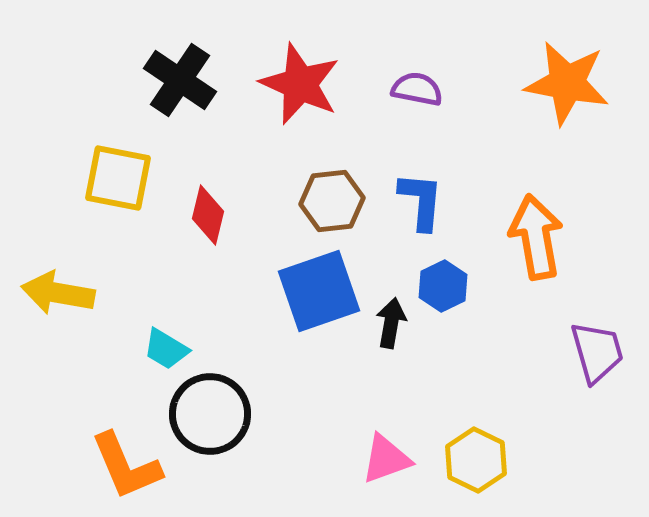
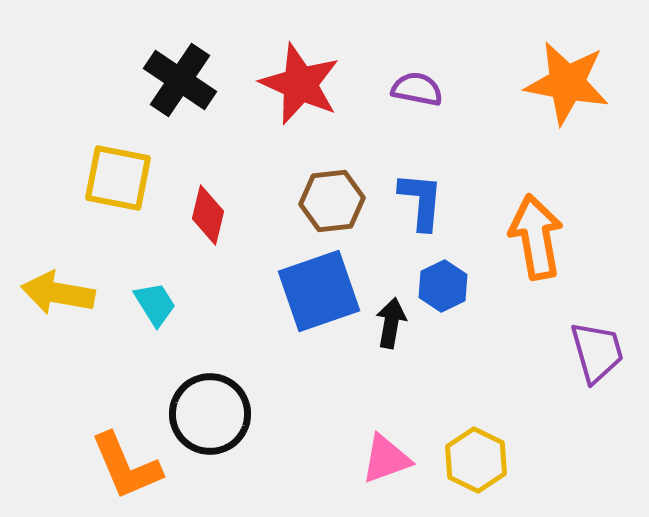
cyan trapezoid: moved 11 px left, 45 px up; rotated 153 degrees counterclockwise
